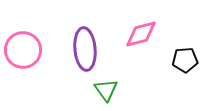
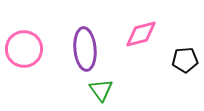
pink circle: moved 1 px right, 1 px up
green triangle: moved 5 px left
